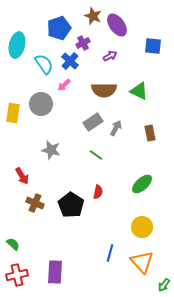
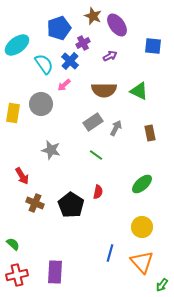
cyan ellipse: rotated 40 degrees clockwise
green arrow: moved 2 px left
